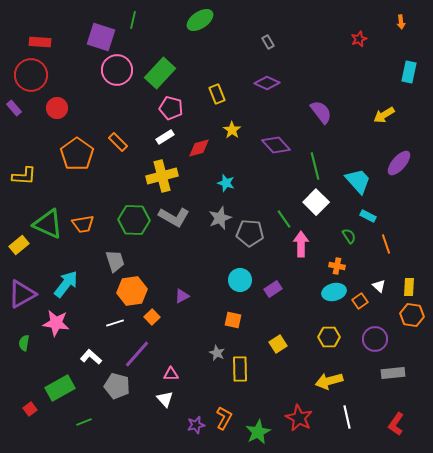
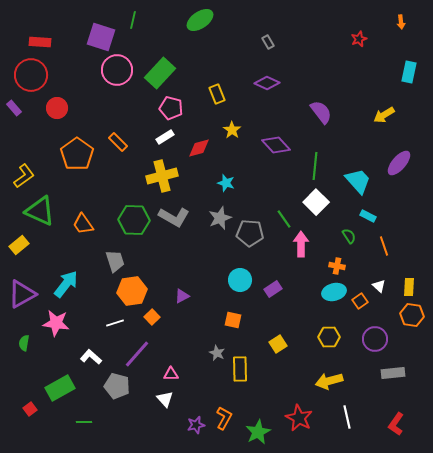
green line at (315, 166): rotated 20 degrees clockwise
yellow L-shape at (24, 176): rotated 40 degrees counterclockwise
green triangle at (48, 224): moved 8 px left, 13 px up
orange trapezoid at (83, 224): rotated 65 degrees clockwise
orange line at (386, 244): moved 2 px left, 2 px down
green line at (84, 422): rotated 21 degrees clockwise
